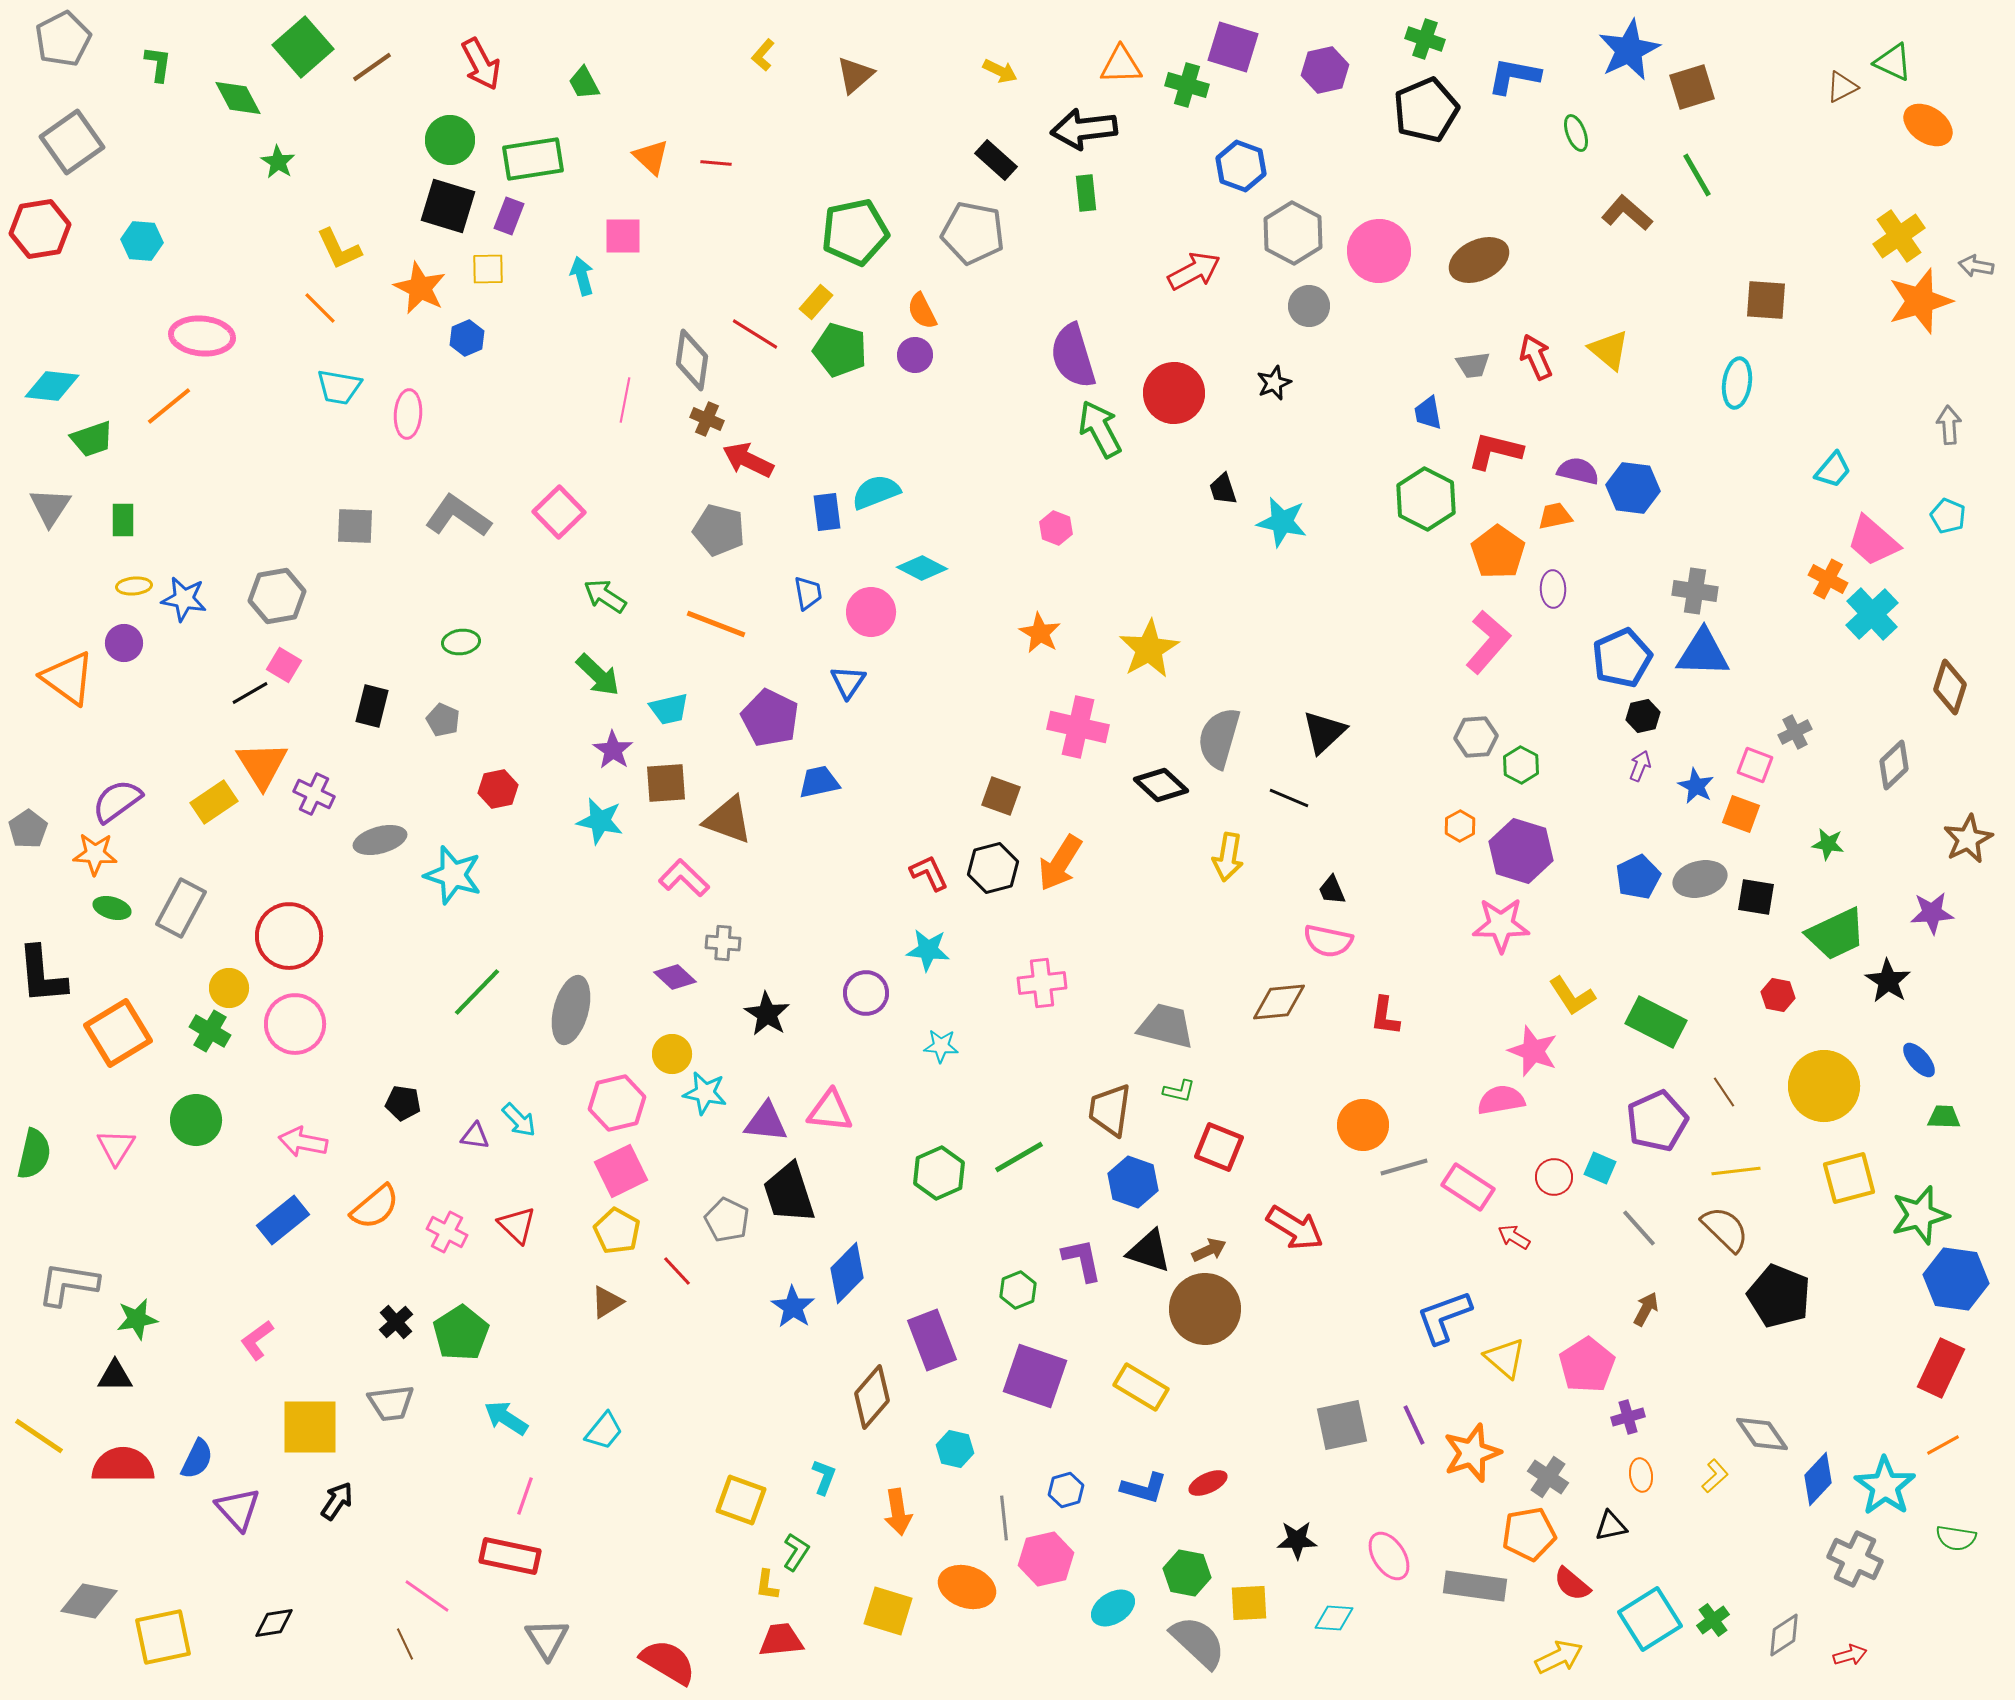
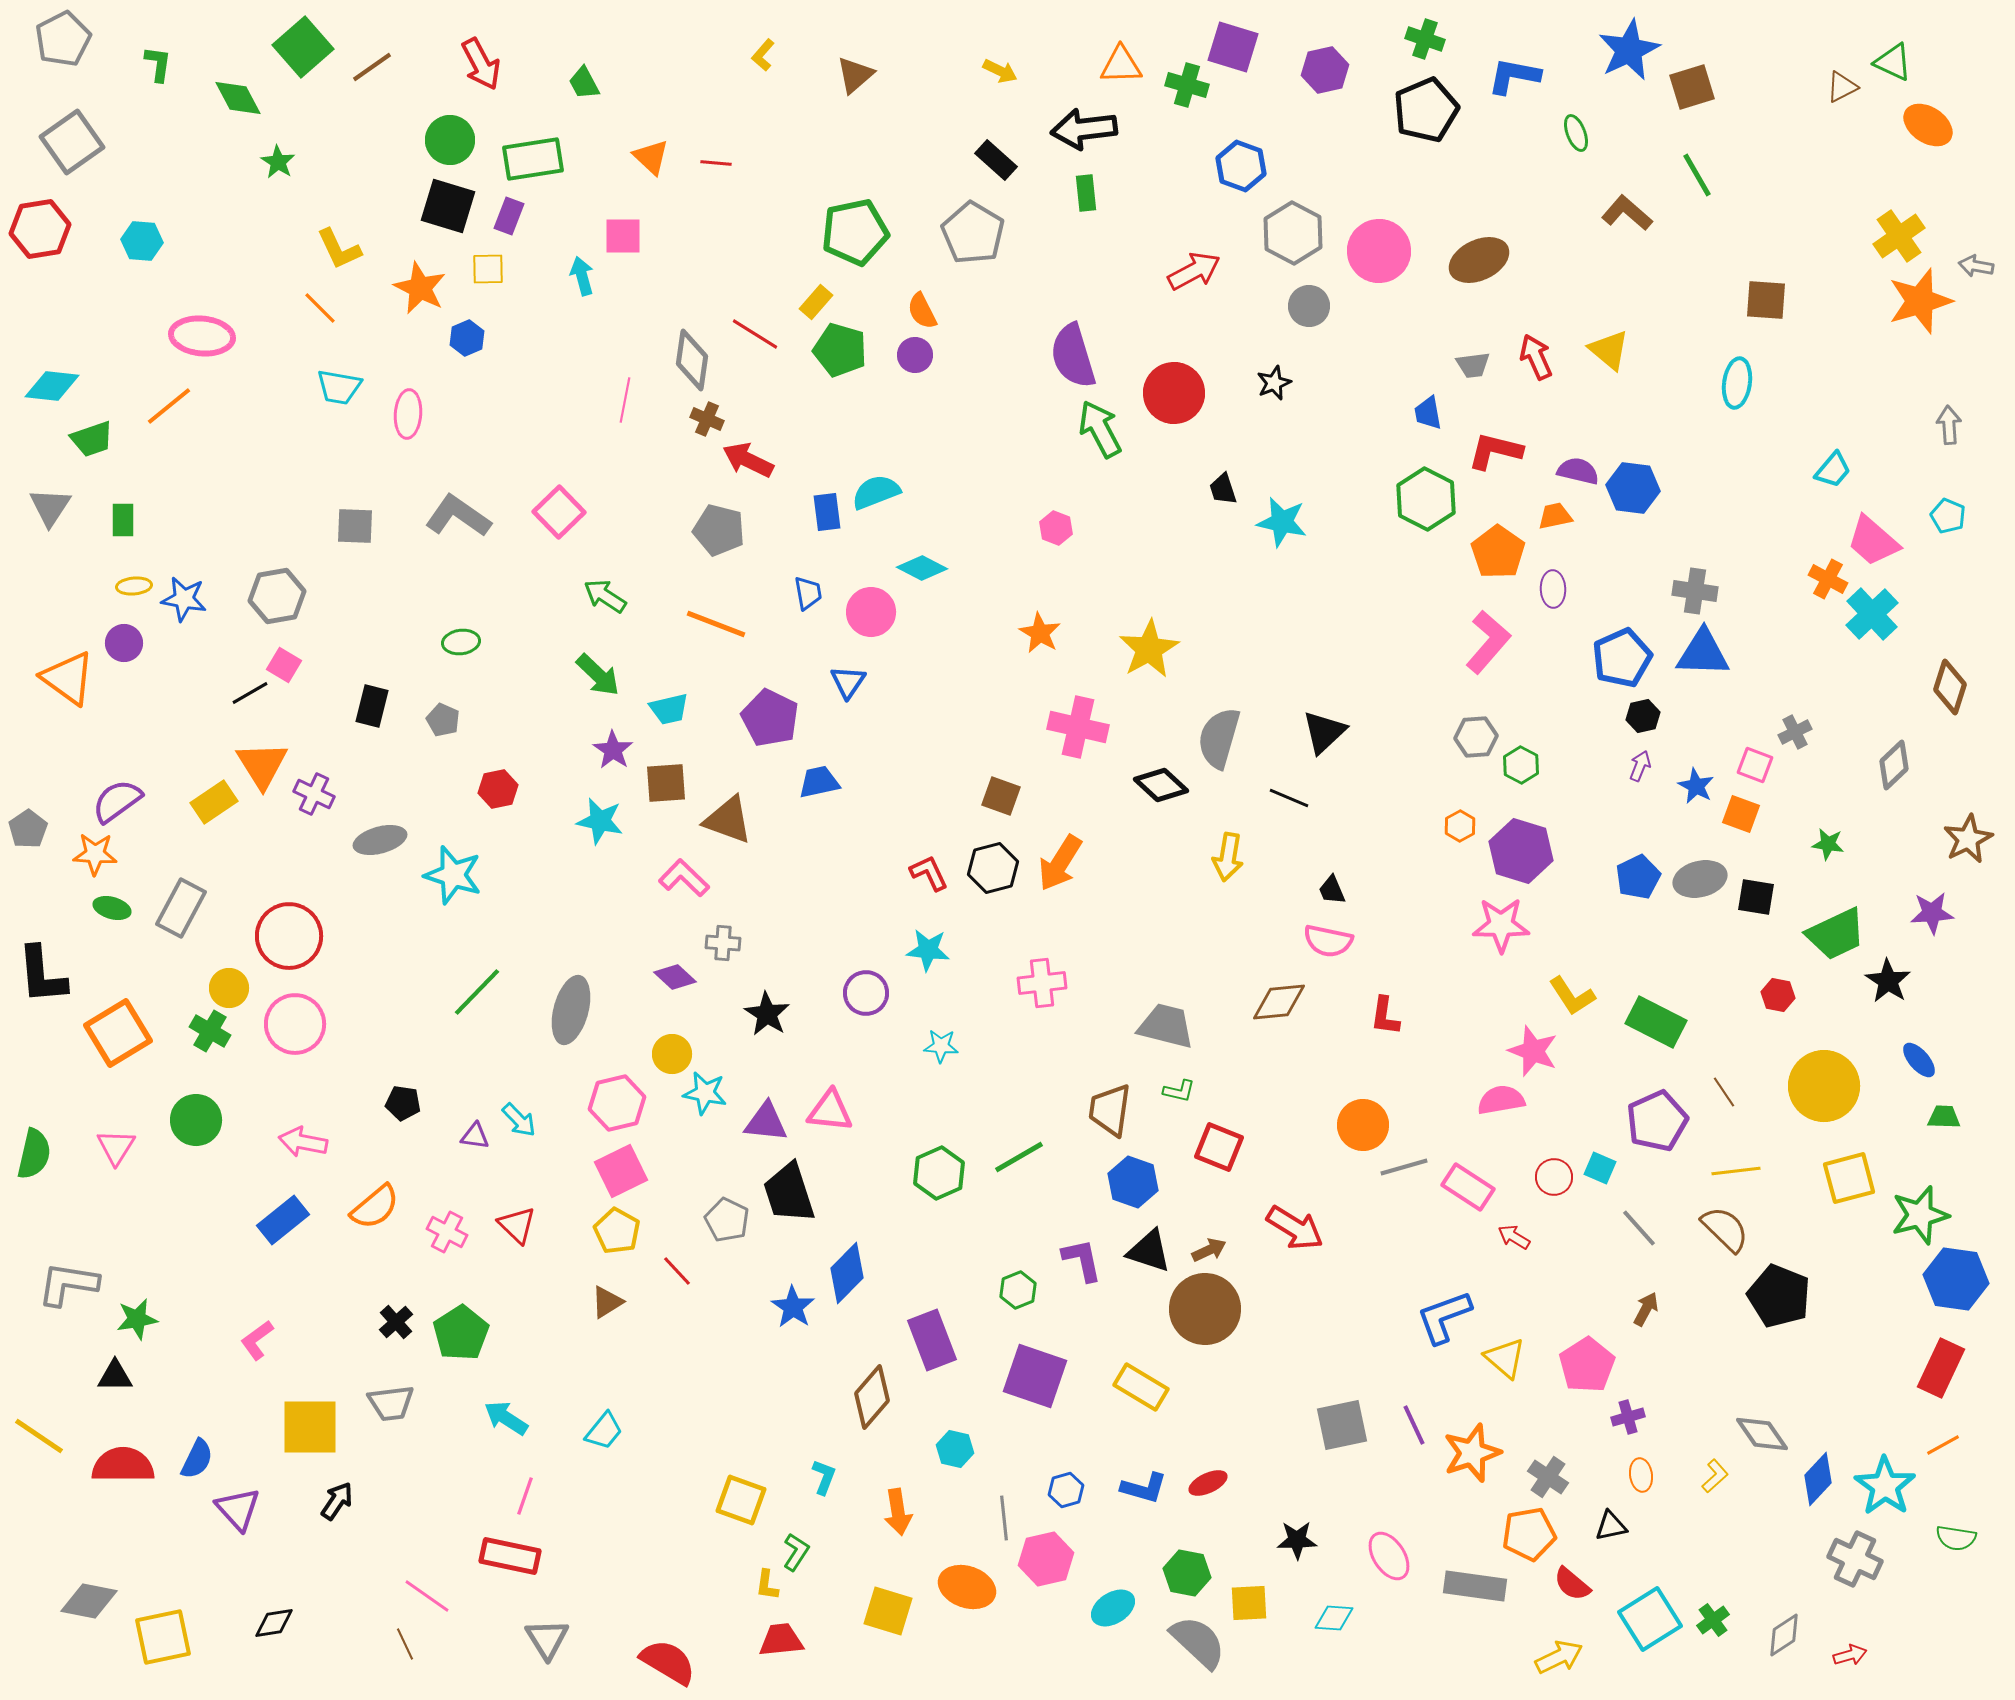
gray pentagon at (973, 233): rotated 20 degrees clockwise
